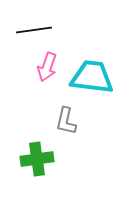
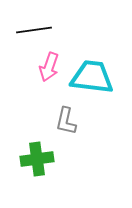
pink arrow: moved 2 px right
